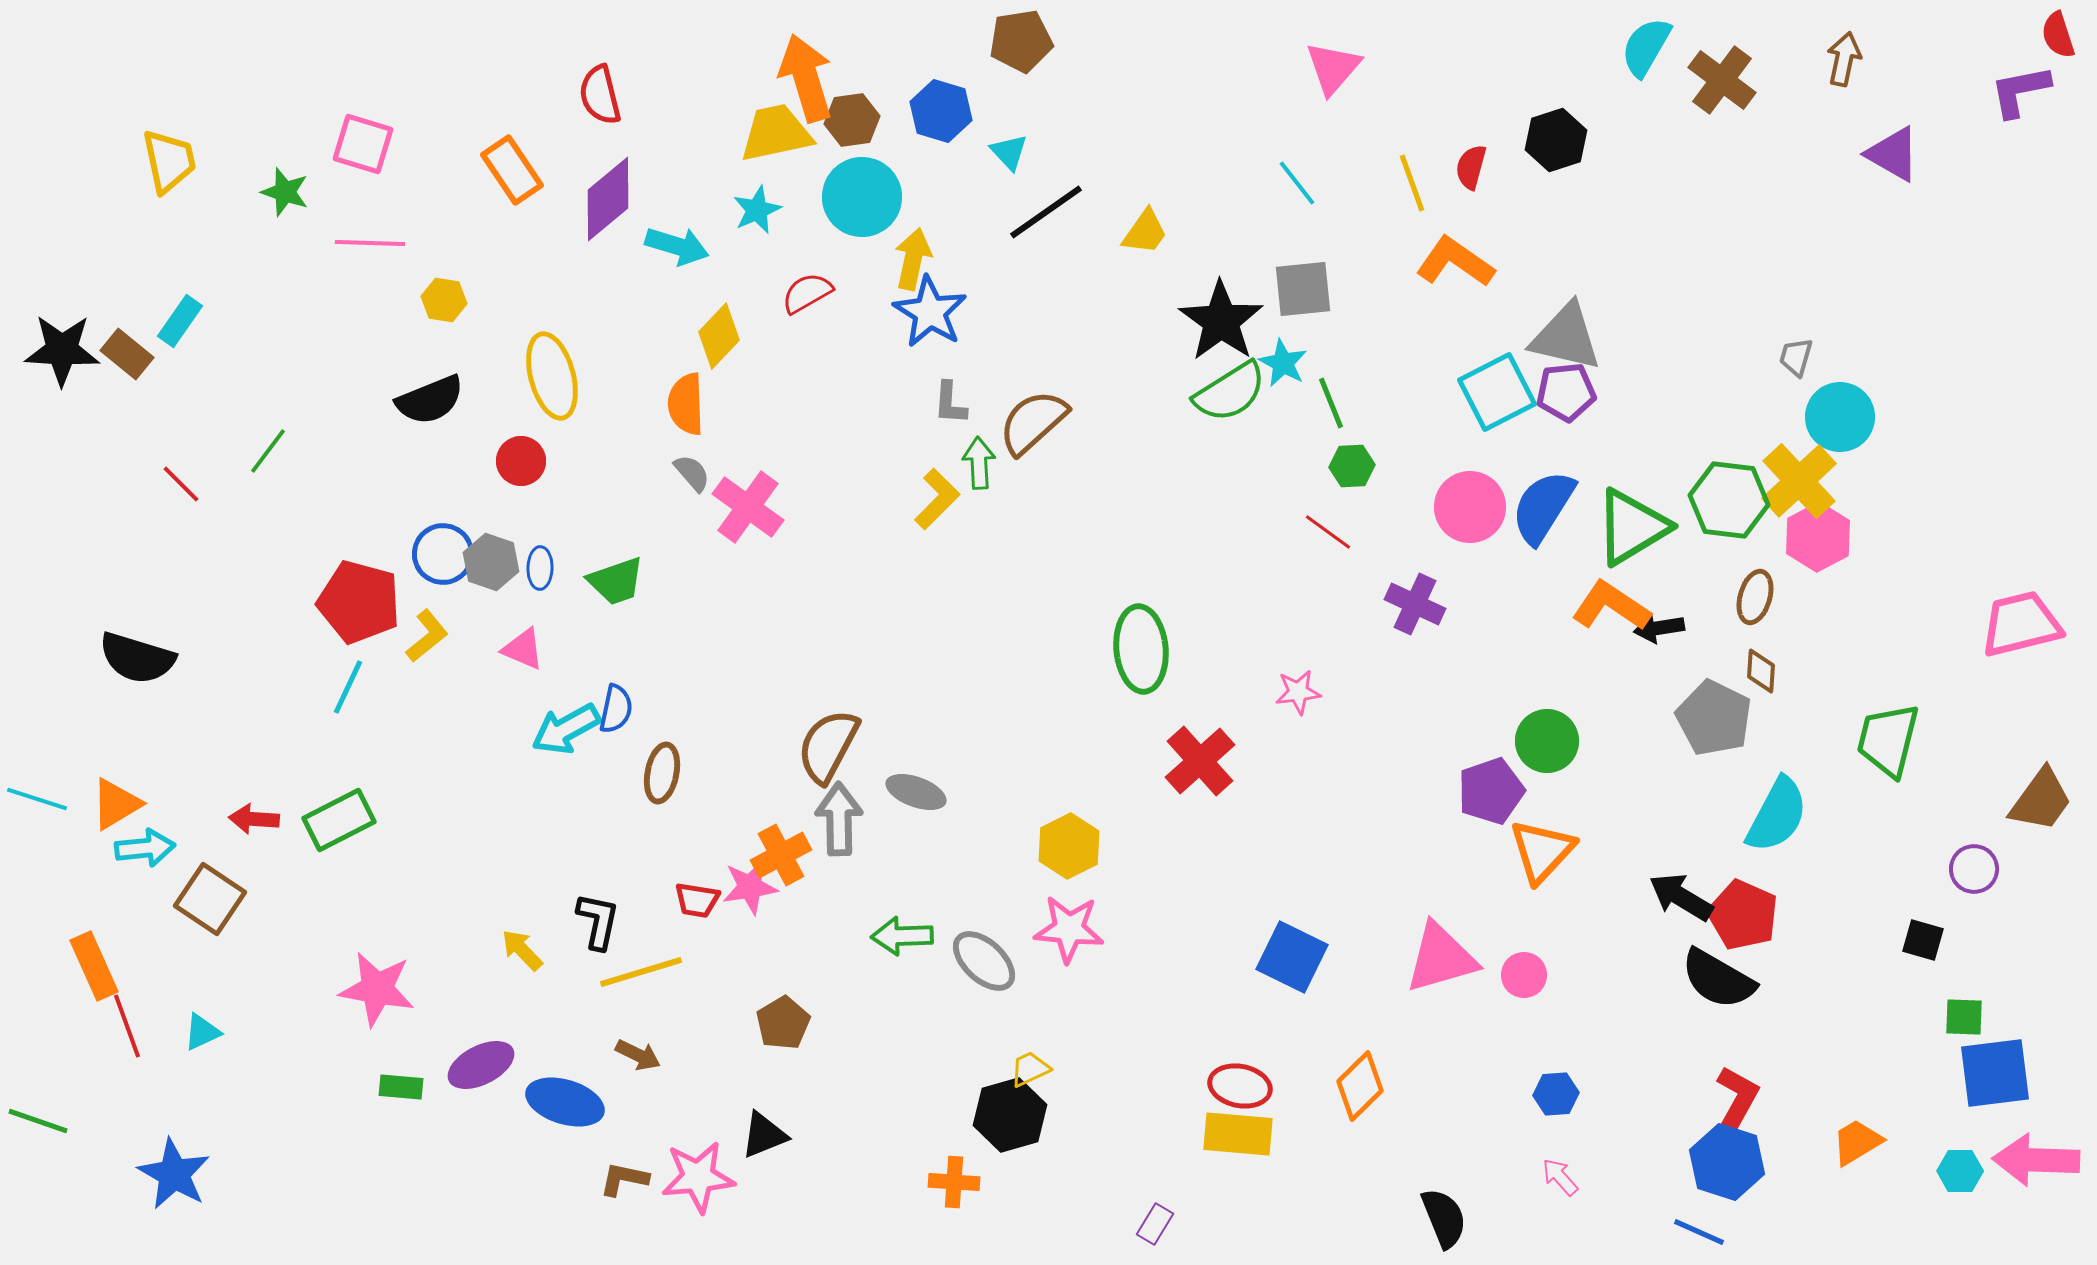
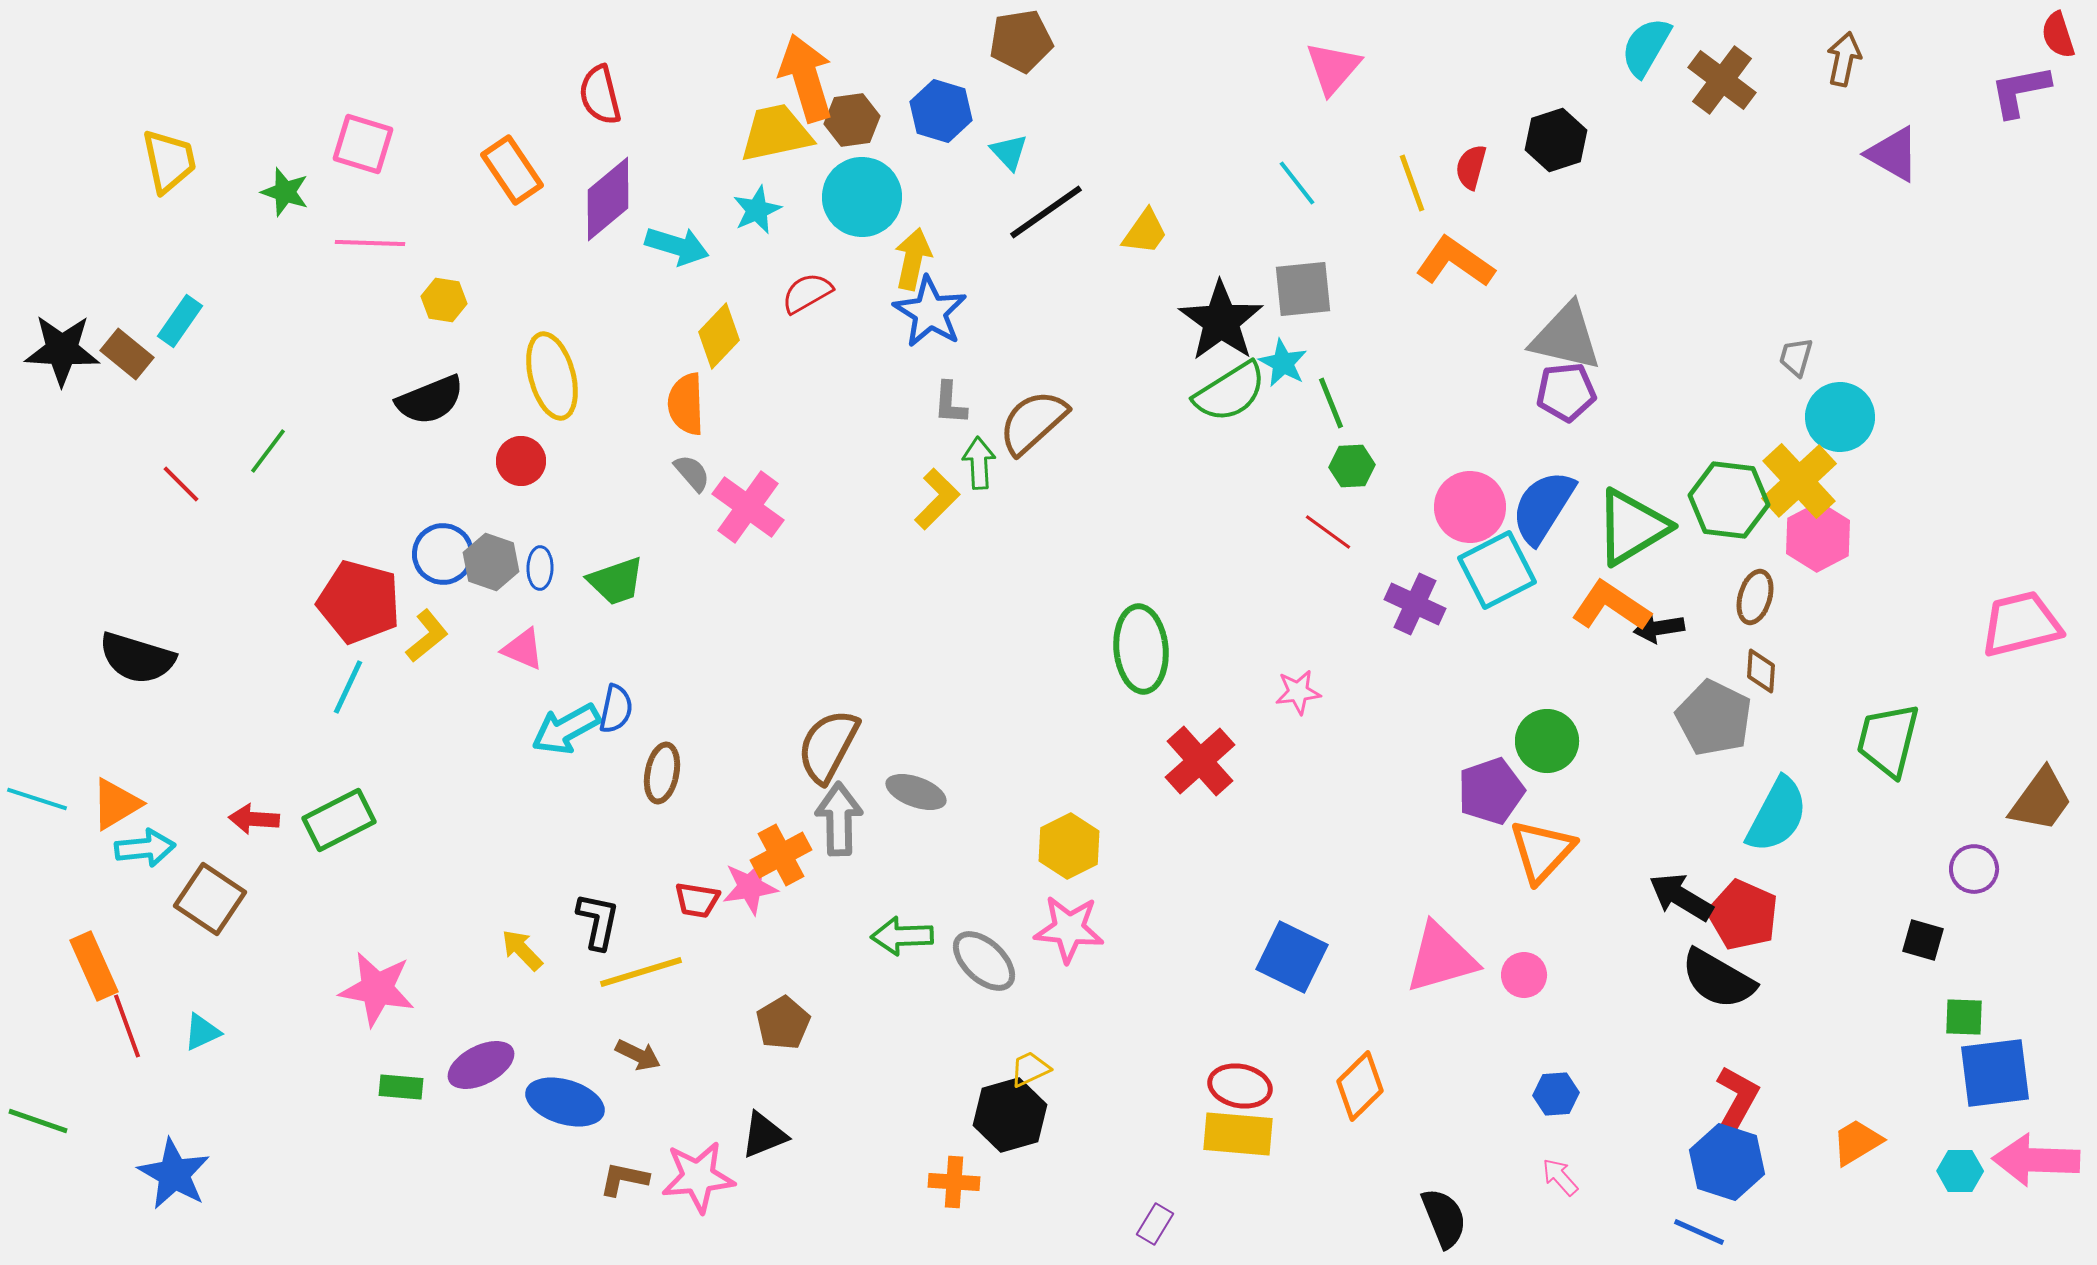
cyan square at (1497, 392): moved 178 px down
